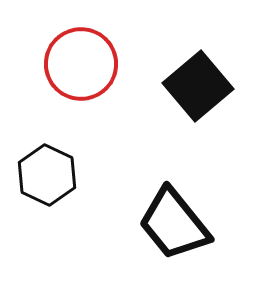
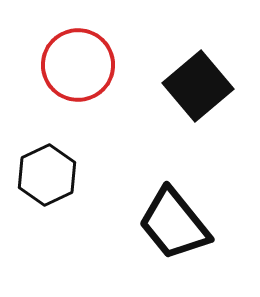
red circle: moved 3 px left, 1 px down
black hexagon: rotated 10 degrees clockwise
